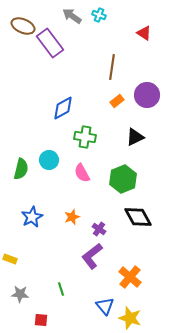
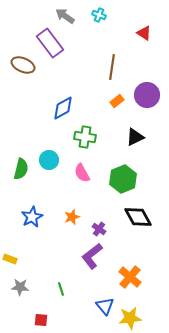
gray arrow: moved 7 px left
brown ellipse: moved 39 px down
gray star: moved 7 px up
yellow star: rotated 25 degrees counterclockwise
